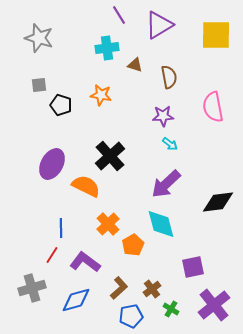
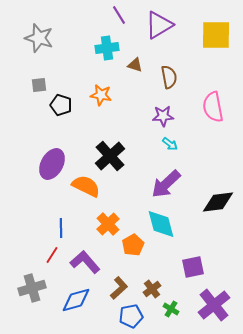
purple L-shape: rotated 12 degrees clockwise
